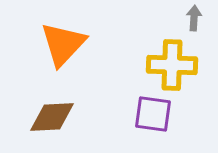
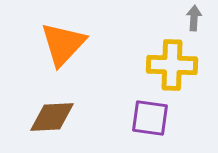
purple square: moved 3 px left, 4 px down
